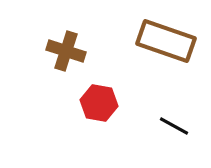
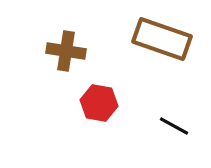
brown rectangle: moved 4 px left, 2 px up
brown cross: rotated 9 degrees counterclockwise
